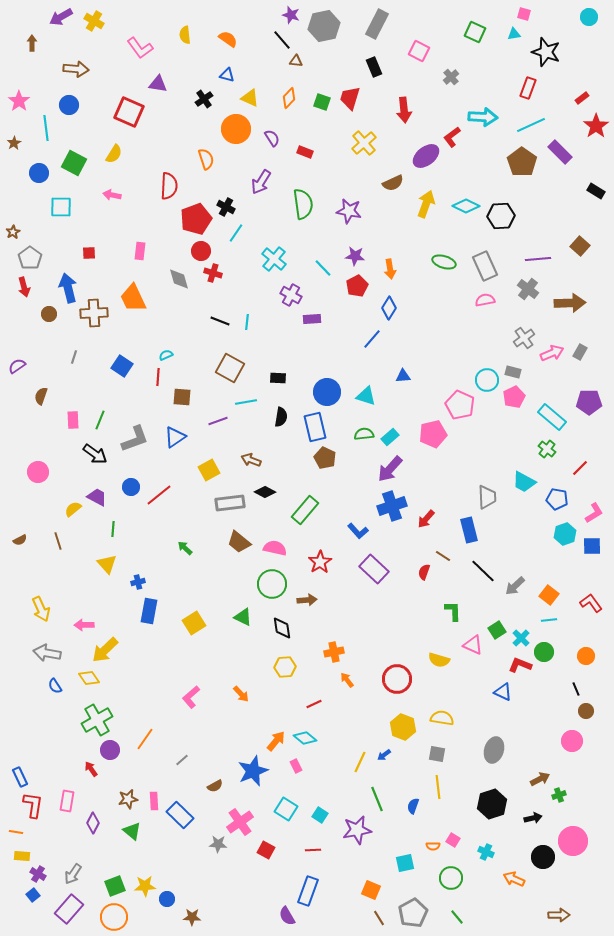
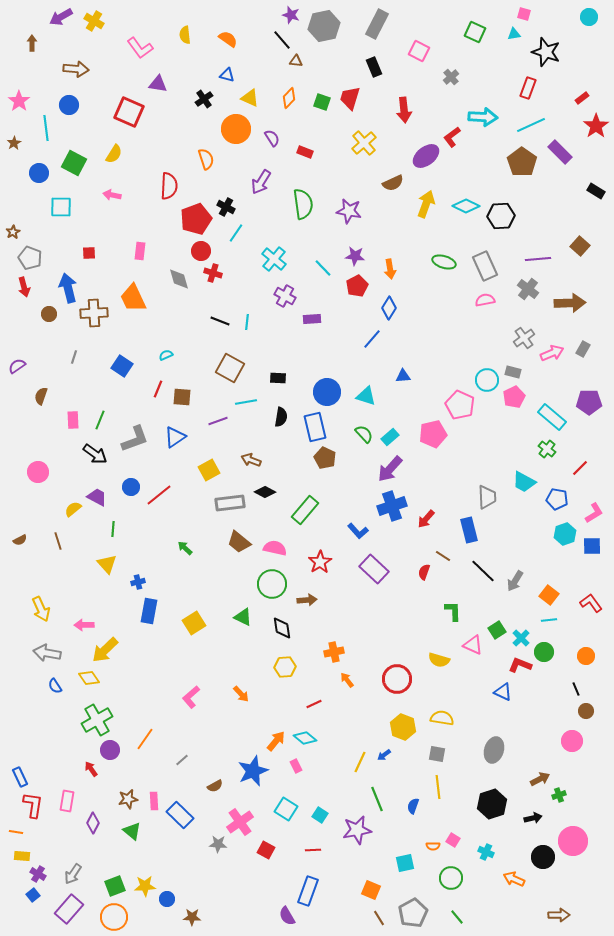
gray pentagon at (30, 258): rotated 15 degrees counterclockwise
purple cross at (291, 295): moved 6 px left, 1 px down
gray rectangle at (580, 352): moved 3 px right, 3 px up
red line at (158, 377): moved 12 px down; rotated 18 degrees clockwise
green semicircle at (364, 434): rotated 54 degrees clockwise
gray arrow at (515, 586): moved 5 px up; rotated 15 degrees counterclockwise
